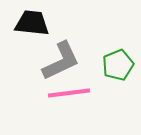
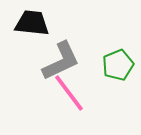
pink line: rotated 60 degrees clockwise
